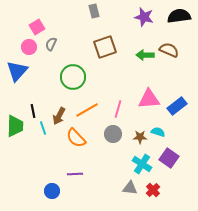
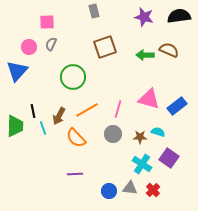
pink square: moved 10 px right, 5 px up; rotated 28 degrees clockwise
pink triangle: rotated 20 degrees clockwise
blue circle: moved 57 px right
